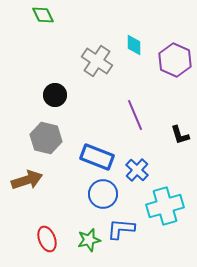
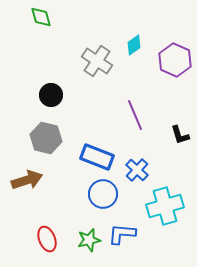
green diamond: moved 2 px left, 2 px down; rotated 10 degrees clockwise
cyan diamond: rotated 55 degrees clockwise
black circle: moved 4 px left
blue L-shape: moved 1 px right, 5 px down
